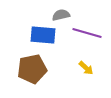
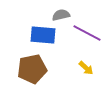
purple line: rotated 12 degrees clockwise
